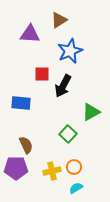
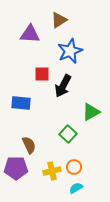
brown semicircle: moved 3 px right
